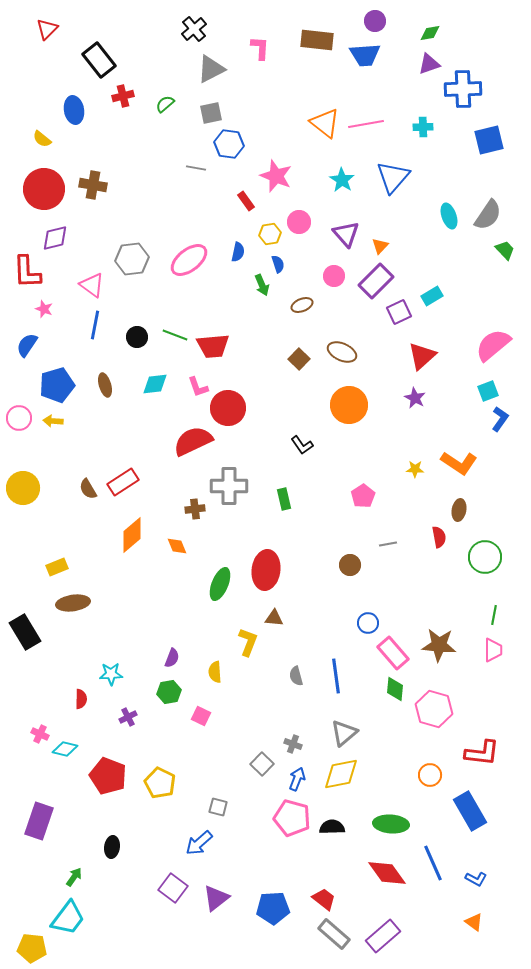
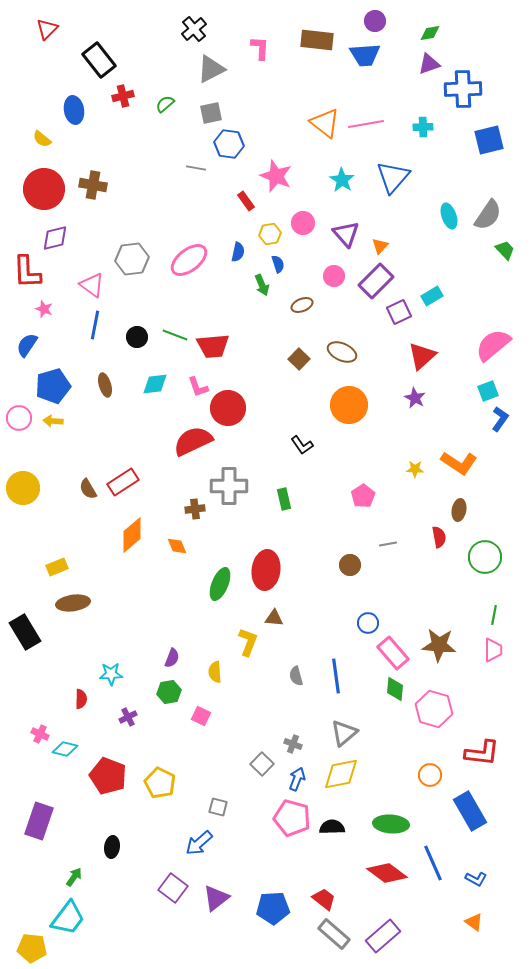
pink circle at (299, 222): moved 4 px right, 1 px down
blue pentagon at (57, 385): moved 4 px left, 1 px down
red diamond at (387, 873): rotated 18 degrees counterclockwise
